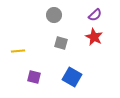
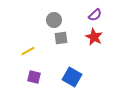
gray circle: moved 5 px down
gray square: moved 5 px up; rotated 24 degrees counterclockwise
yellow line: moved 10 px right; rotated 24 degrees counterclockwise
